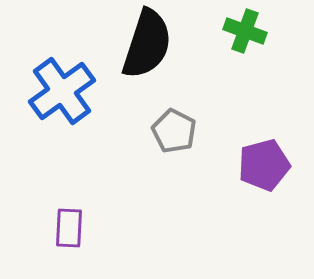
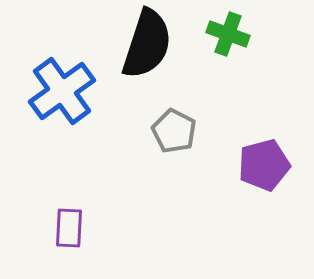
green cross: moved 17 px left, 3 px down
